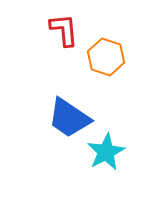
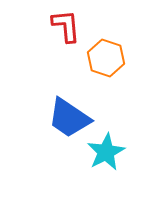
red L-shape: moved 2 px right, 4 px up
orange hexagon: moved 1 px down
